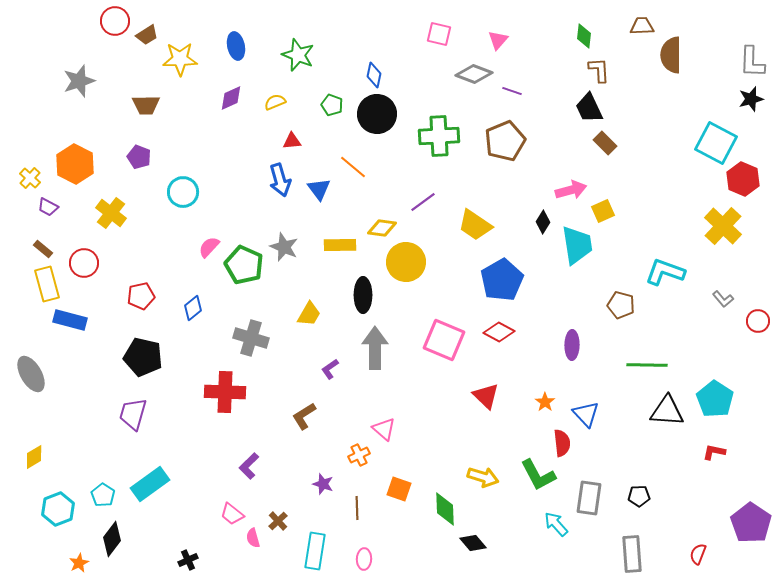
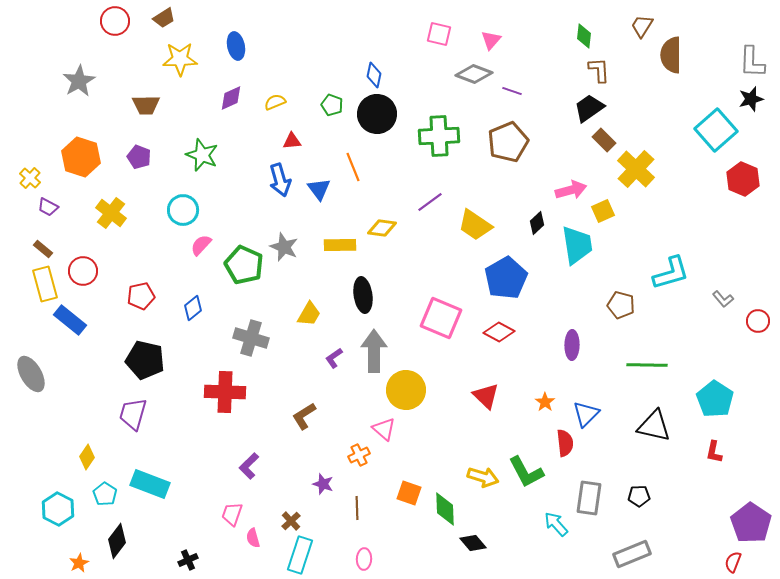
brown trapezoid at (642, 26): rotated 55 degrees counterclockwise
brown trapezoid at (147, 35): moved 17 px right, 17 px up
pink triangle at (498, 40): moved 7 px left
green star at (298, 55): moved 96 px left, 100 px down
gray star at (79, 81): rotated 12 degrees counterclockwise
black trapezoid at (589, 108): rotated 80 degrees clockwise
brown pentagon at (505, 141): moved 3 px right, 1 px down
brown rectangle at (605, 143): moved 1 px left, 3 px up
cyan square at (716, 143): moved 13 px up; rotated 21 degrees clockwise
orange hexagon at (75, 164): moved 6 px right, 7 px up; rotated 9 degrees counterclockwise
orange line at (353, 167): rotated 28 degrees clockwise
cyan circle at (183, 192): moved 18 px down
purple line at (423, 202): moved 7 px right
black diamond at (543, 222): moved 6 px left, 1 px down; rotated 15 degrees clockwise
yellow cross at (723, 226): moved 87 px left, 57 px up
pink semicircle at (209, 247): moved 8 px left, 2 px up
yellow circle at (406, 262): moved 128 px down
red circle at (84, 263): moved 1 px left, 8 px down
cyan L-shape at (665, 272): moved 6 px right, 1 px down; rotated 144 degrees clockwise
blue pentagon at (502, 280): moved 4 px right, 2 px up
yellow rectangle at (47, 284): moved 2 px left
black ellipse at (363, 295): rotated 8 degrees counterclockwise
blue rectangle at (70, 320): rotated 24 degrees clockwise
pink square at (444, 340): moved 3 px left, 22 px up
gray arrow at (375, 348): moved 1 px left, 3 px down
black pentagon at (143, 357): moved 2 px right, 3 px down
purple L-shape at (330, 369): moved 4 px right, 11 px up
black triangle at (667, 411): moved 13 px left, 15 px down; rotated 9 degrees clockwise
blue triangle at (586, 414): rotated 28 degrees clockwise
red semicircle at (562, 443): moved 3 px right
red L-shape at (714, 452): rotated 90 degrees counterclockwise
yellow diamond at (34, 457): moved 53 px right; rotated 25 degrees counterclockwise
green L-shape at (538, 475): moved 12 px left, 3 px up
cyan rectangle at (150, 484): rotated 57 degrees clockwise
orange square at (399, 489): moved 10 px right, 4 px down
cyan pentagon at (103, 495): moved 2 px right, 1 px up
cyan hexagon at (58, 509): rotated 12 degrees counterclockwise
pink trapezoid at (232, 514): rotated 70 degrees clockwise
brown cross at (278, 521): moved 13 px right
black diamond at (112, 539): moved 5 px right, 2 px down
cyan rectangle at (315, 551): moved 15 px left, 4 px down; rotated 9 degrees clockwise
gray rectangle at (632, 554): rotated 72 degrees clockwise
red semicircle at (698, 554): moved 35 px right, 8 px down
